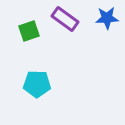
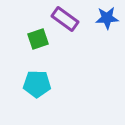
green square: moved 9 px right, 8 px down
